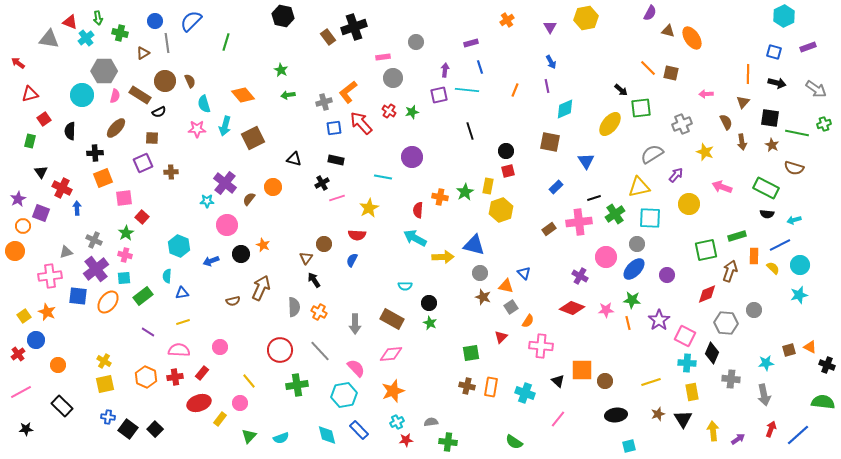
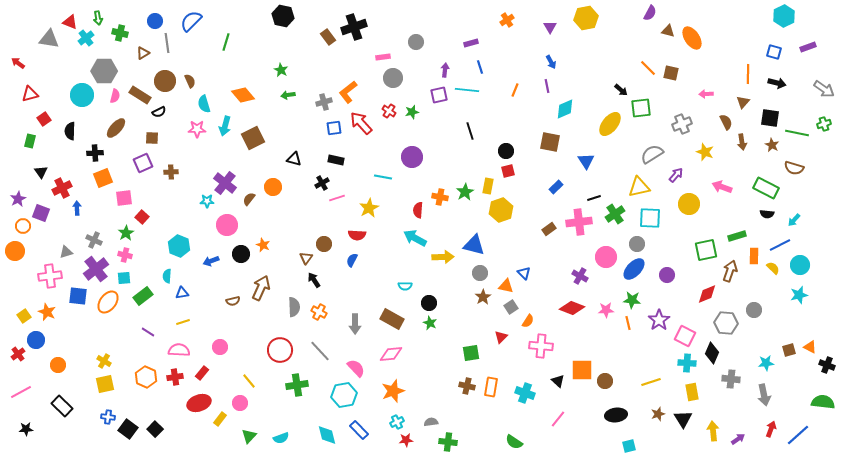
gray arrow at (816, 89): moved 8 px right
red cross at (62, 188): rotated 36 degrees clockwise
cyan arrow at (794, 220): rotated 32 degrees counterclockwise
brown star at (483, 297): rotated 21 degrees clockwise
